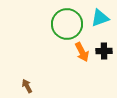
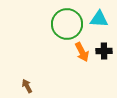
cyan triangle: moved 1 px left, 1 px down; rotated 24 degrees clockwise
